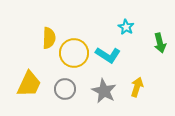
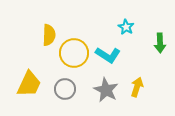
yellow semicircle: moved 3 px up
green arrow: rotated 12 degrees clockwise
gray star: moved 2 px right, 1 px up
